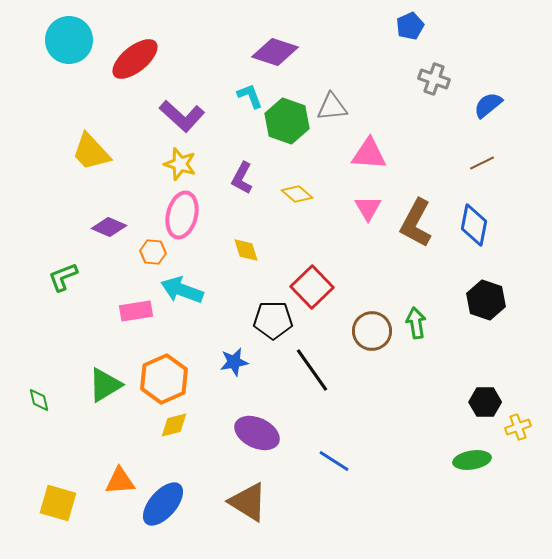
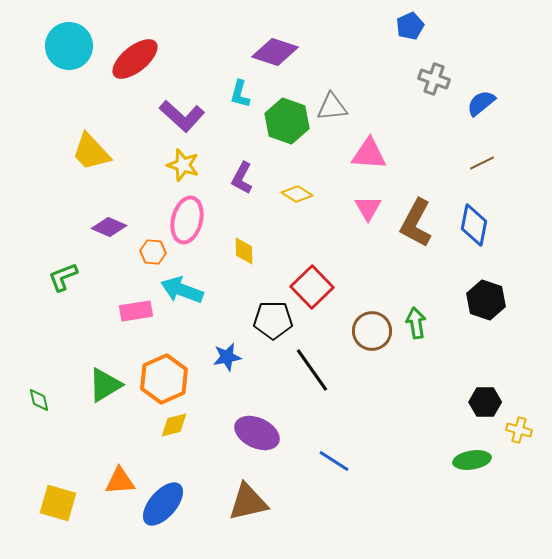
cyan circle at (69, 40): moved 6 px down
cyan L-shape at (250, 96): moved 10 px left, 2 px up; rotated 144 degrees counterclockwise
blue semicircle at (488, 105): moved 7 px left, 2 px up
yellow star at (180, 164): moved 3 px right, 1 px down
yellow diamond at (297, 194): rotated 8 degrees counterclockwise
pink ellipse at (182, 215): moved 5 px right, 5 px down
yellow diamond at (246, 250): moved 2 px left, 1 px down; rotated 16 degrees clockwise
blue star at (234, 362): moved 7 px left, 5 px up
yellow cross at (518, 427): moved 1 px right, 3 px down; rotated 35 degrees clockwise
brown triangle at (248, 502): rotated 45 degrees counterclockwise
